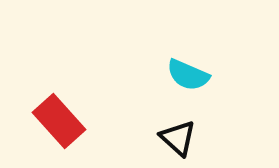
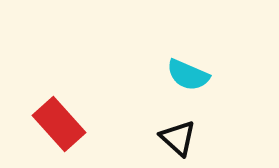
red rectangle: moved 3 px down
